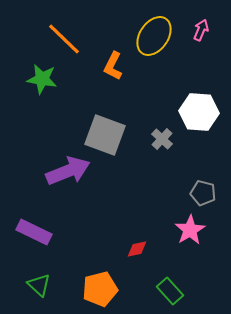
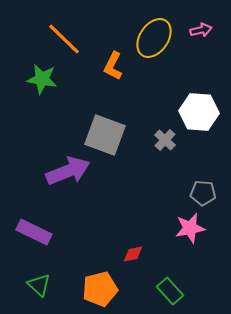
pink arrow: rotated 55 degrees clockwise
yellow ellipse: moved 2 px down
gray cross: moved 3 px right, 1 px down
gray pentagon: rotated 10 degrees counterclockwise
pink star: moved 2 px up; rotated 20 degrees clockwise
red diamond: moved 4 px left, 5 px down
